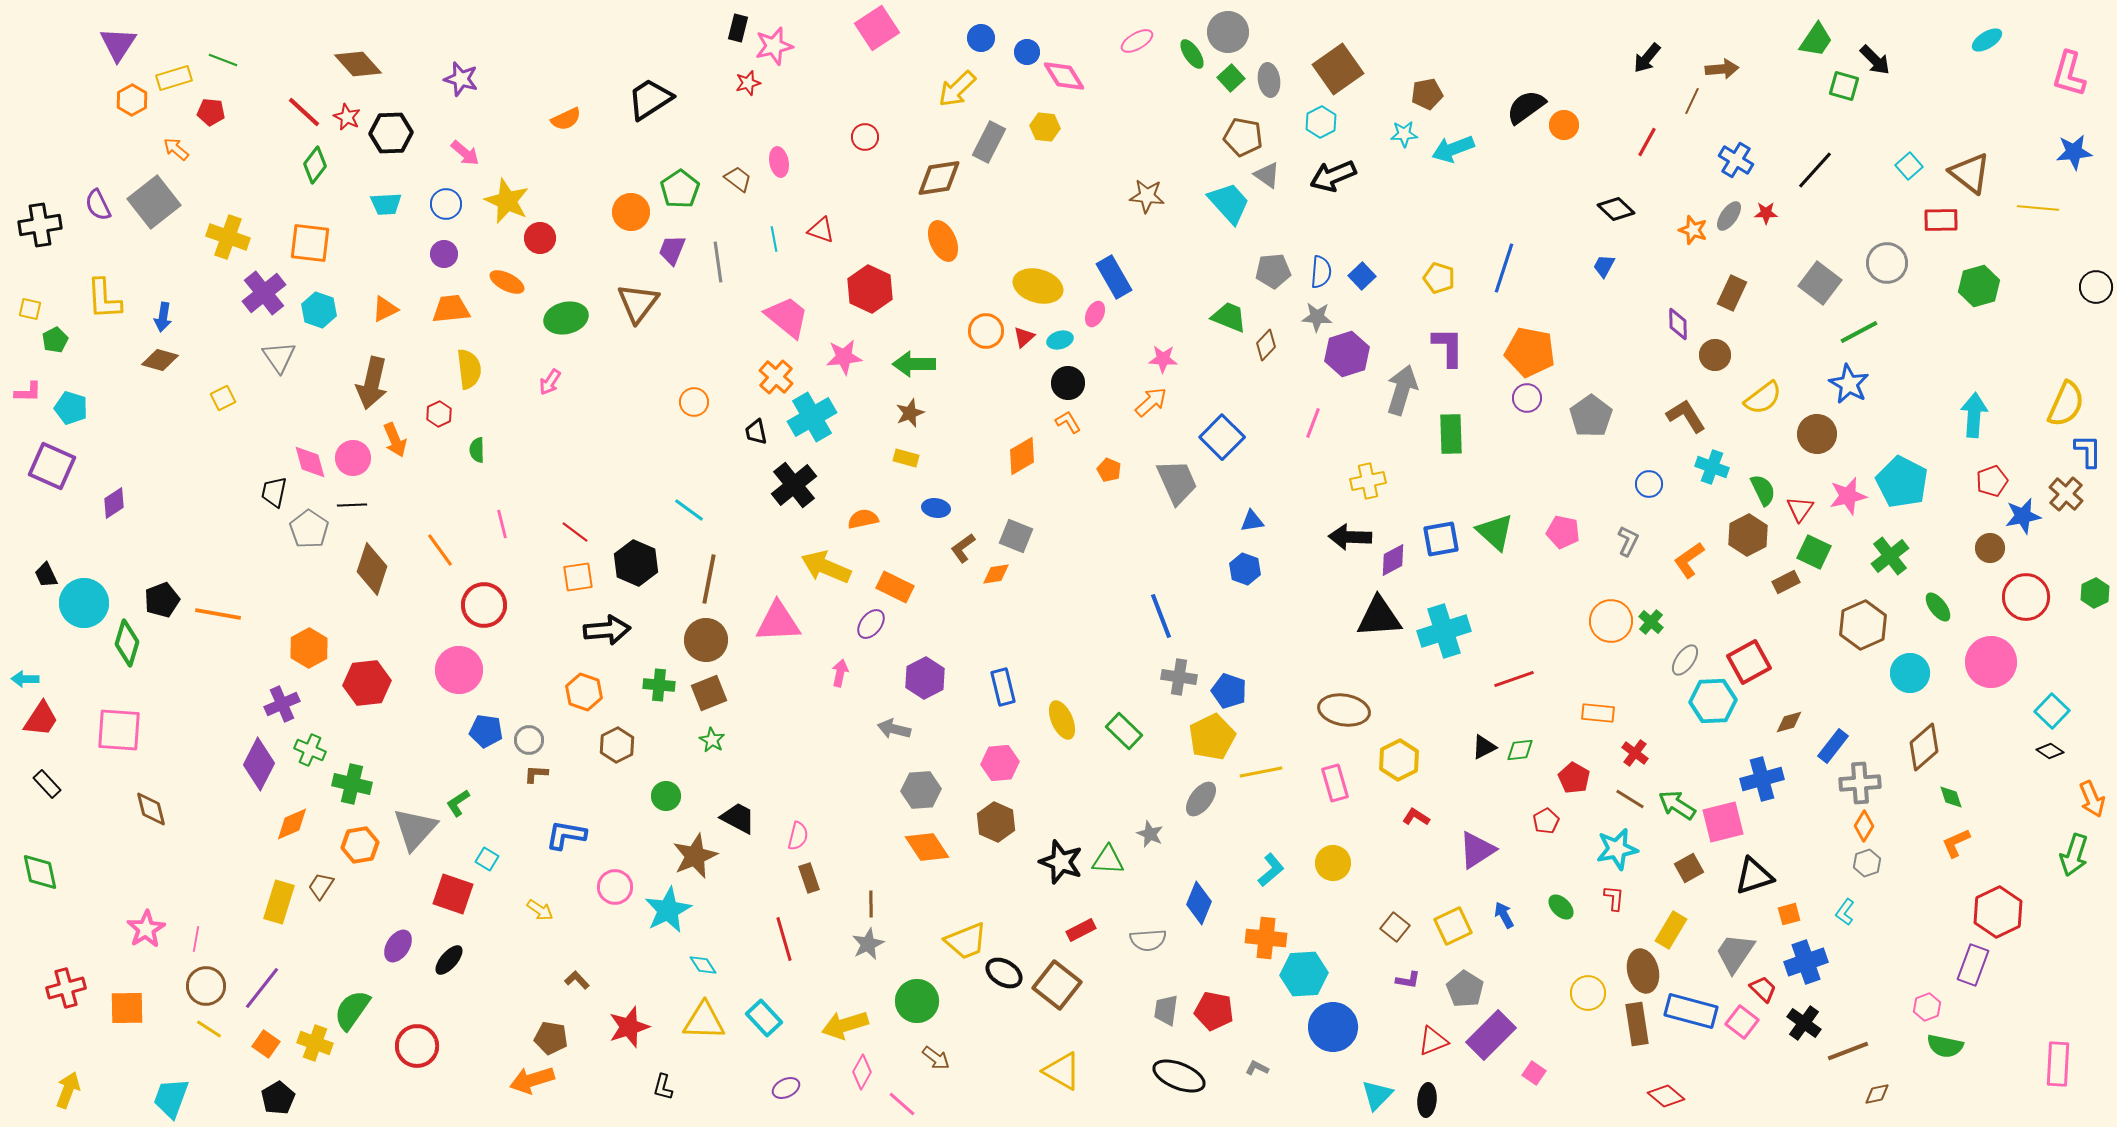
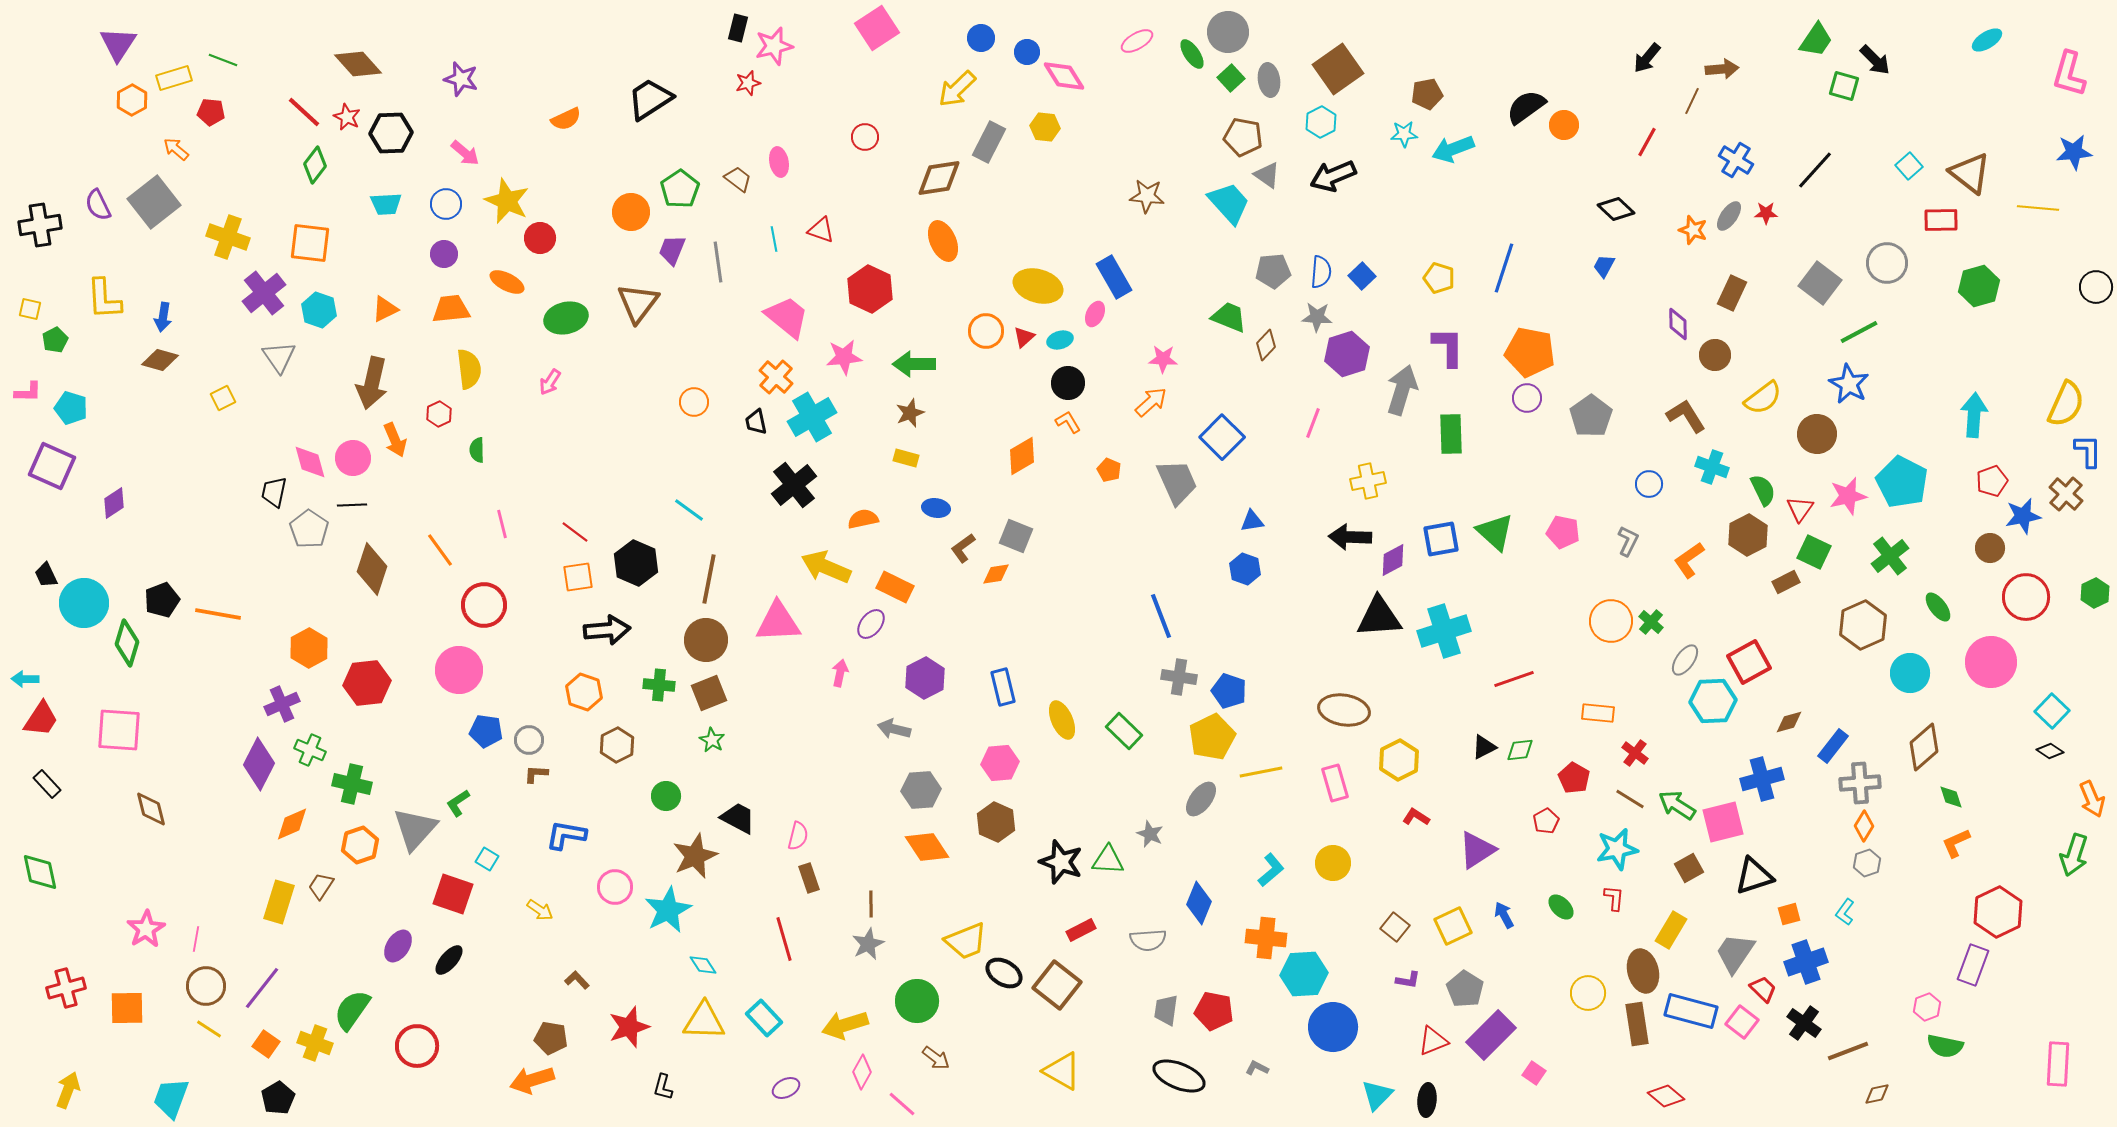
black trapezoid at (756, 432): moved 10 px up
orange hexagon at (360, 845): rotated 9 degrees counterclockwise
